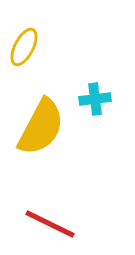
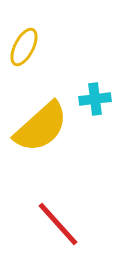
yellow semicircle: rotated 20 degrees clockwise
red line: moved 8 px right; rotated 22 degrees clockwise
